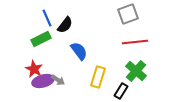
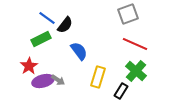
blue line: rotated 30 degrees counterclockwise
red line: moved 2 px down; rotated 30 degrees clockwise
red star: moved 5 px left, 3 px up; rotated 12 degrees clockwise
